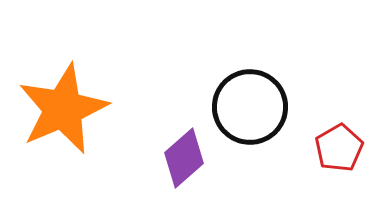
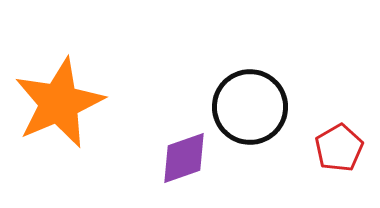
orange star: moved 4 px left, 6 px up
purple diamond: rotated 22 degrees clockwise
